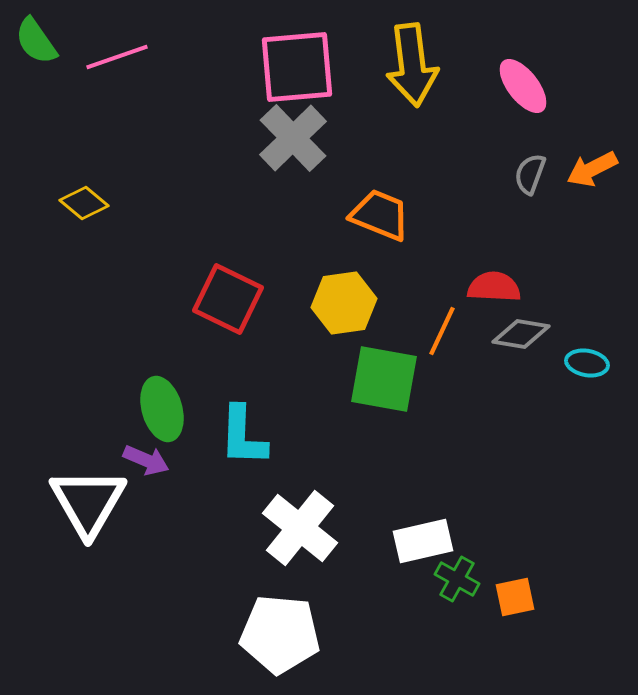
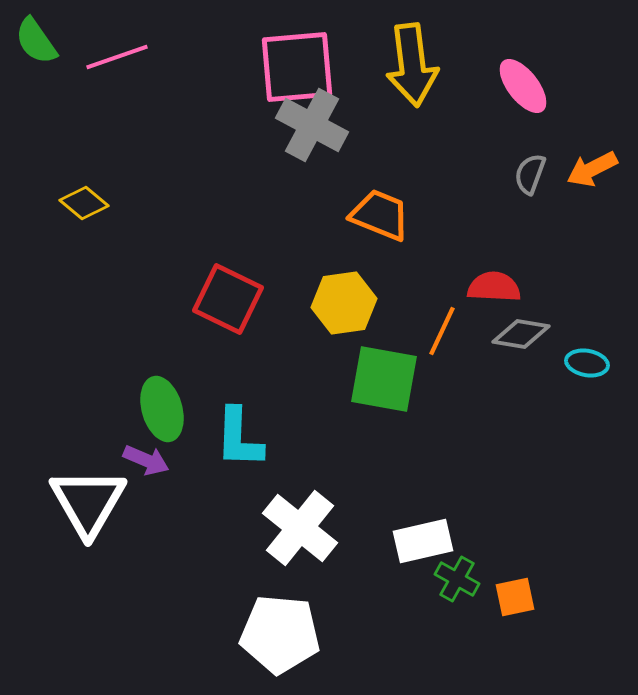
gray cross: moved 19 px right, 13 px up; rotated 18 degrees counterclockwise
cyan L-shape: moved 4 px left, 2 px down
